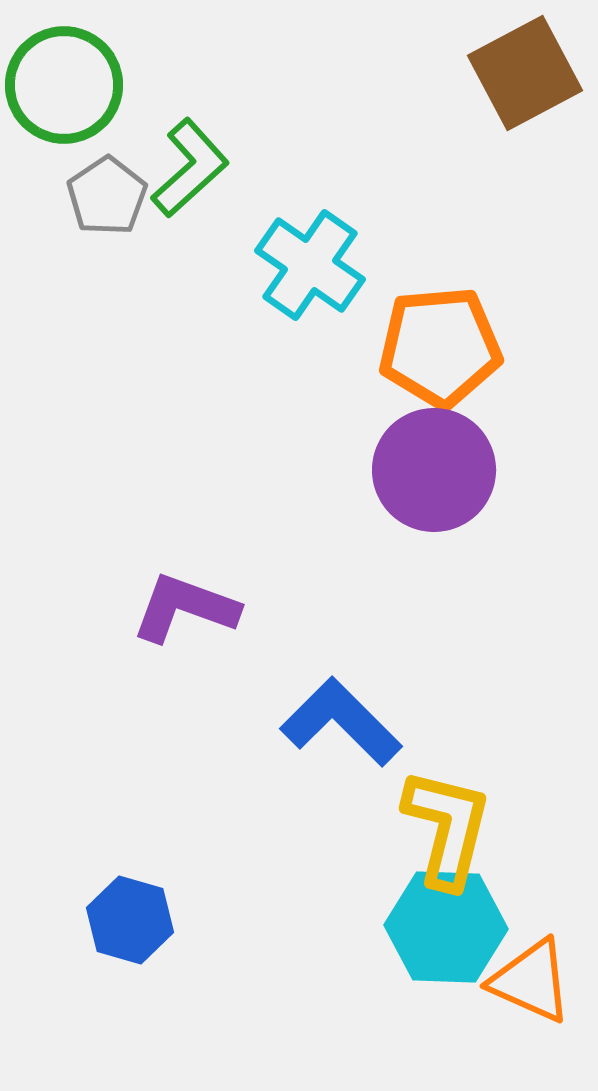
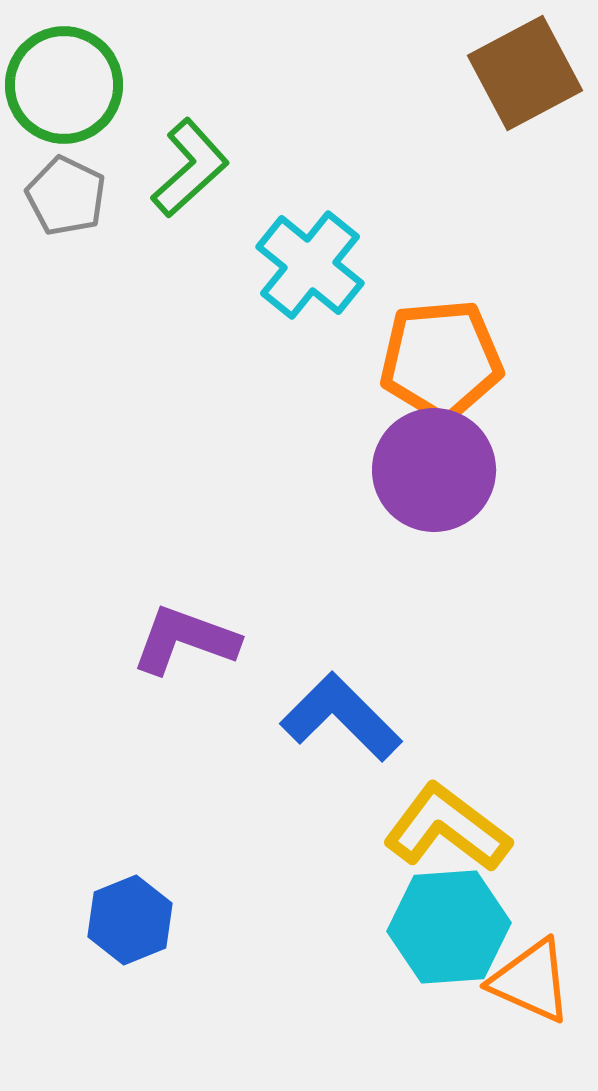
gray pentagon: moved 41 px left; rotated 12 degrees counterclockwise
cyan cross: rotated 4 degrees clockwise
orange pentagon: moved 1 px right, 13 px down
purple L-shape: moved 32 px down
blue L-shape: moved 5 px up
yellow L-shape: rotated 67 degrees counterclockwise
blue hexagon: rotated 22 degrees clockwise
cyan hexagon: moved 3 px right; rotated 6 degrees counterclockwise
